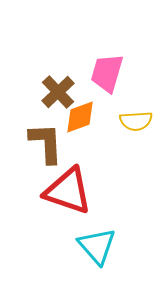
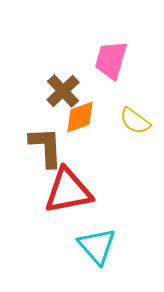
pink trapezoid: moved 4 px right, 13 px up
brown cross: moved 5 px right, 1 px up
yellow semicircle: moved 1 px left; rotated 40 degrees clockwise
brown L-shape: moved 4 px down
red triangle: rotated 30 degrees counterclockwise
